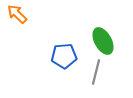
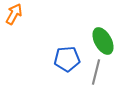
orange arrow: moved 3 px left; rotated 75 degrees clockwise
blue pentagon: moved 3 px right, 3 px down
